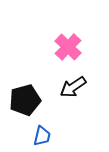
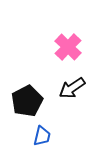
black arrow: moved 1 px left, 1 px down
black pentagon: moved 2 px right, 1 px down; rotated 12 degrees counterclockwise
